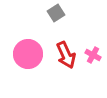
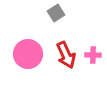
pink cross: rotated 28 degrees counterclockwise
